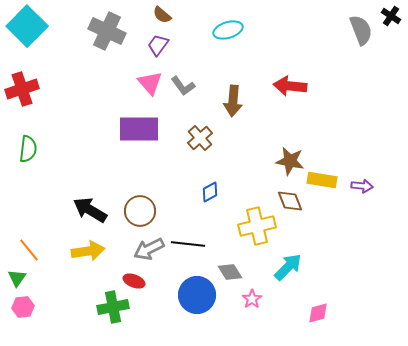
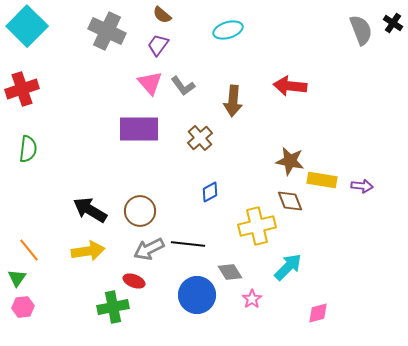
black cross: moved 2 px right, 7 px down
